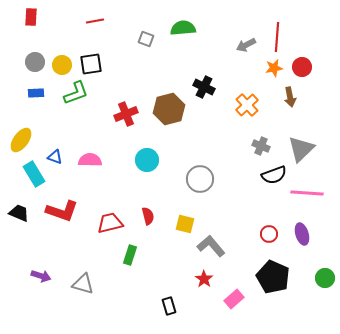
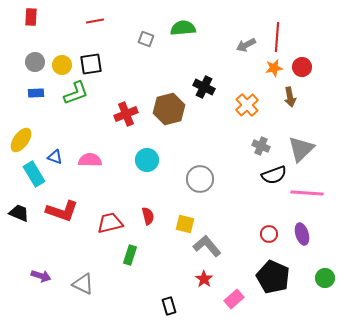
gray L-shape at (211, 246): moved 4 px left
gray triangle at (83, 284): rotated 10 degrees clockwise
